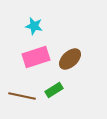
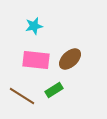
cyan star: rotated 24 degrees counterclockwise
pink rectangle: moved 3 px down; rotated 24 degrees clockwise
brown line: rotated 20 degrees clockwise
